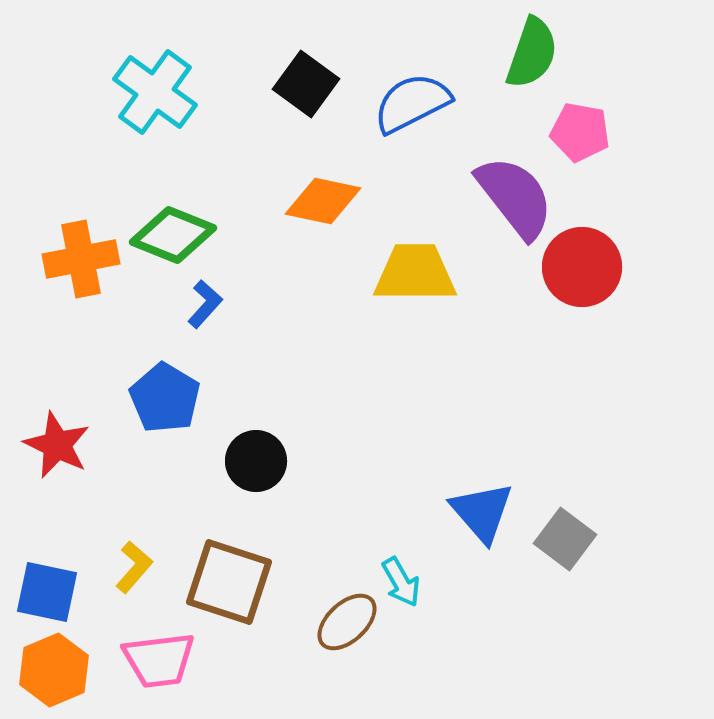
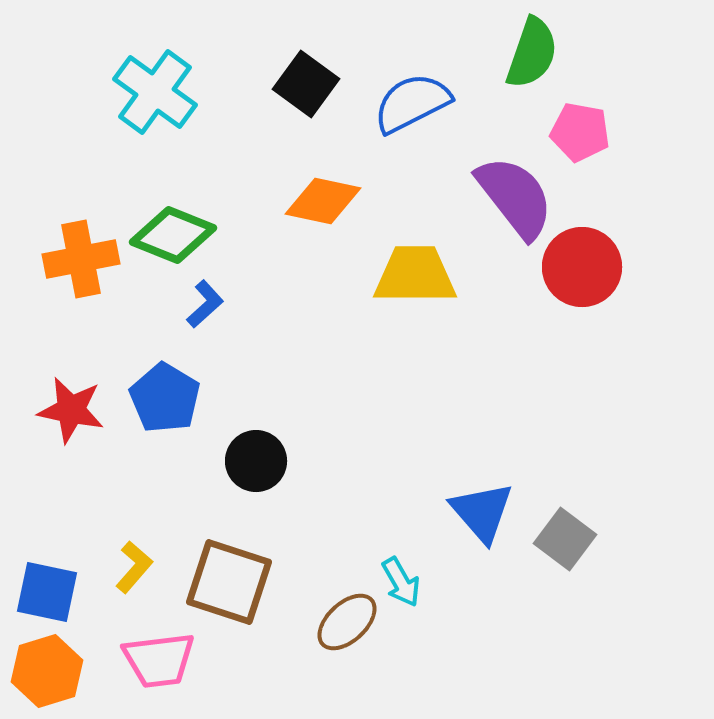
yellow trapezoid: moved 2 px down
blue L-shape: rotated 6 degrees clockwise
red star: moved 14 px right, 35 px up; rotated 14 degrees counterclockwise
orange hexagon: moved 7 px left, 1 px down; rotated 6 degrees clockwise
